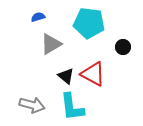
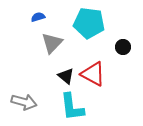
gray triangle: moved 1 px right, 1 px up; rotated 15 degrees counterclockwise
gray arrow: moved 8 px left, 3 px up
